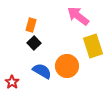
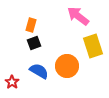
black square: rotated 24 degrees clockwise
blue semicircle: moved 3 px left
